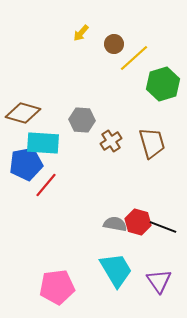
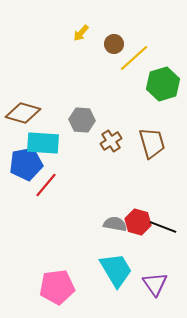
purple triangle: moved 4 px left, 3 px down
